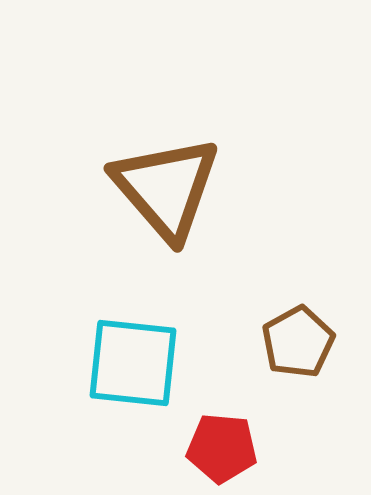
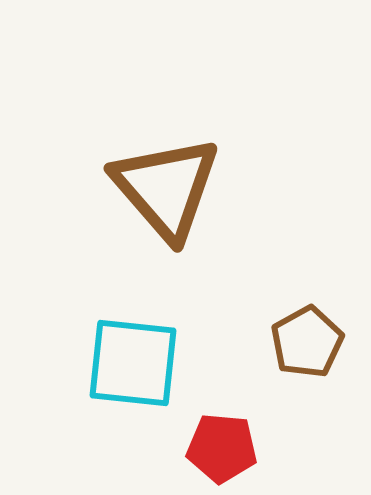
brown pentagon: moved 9 px right
